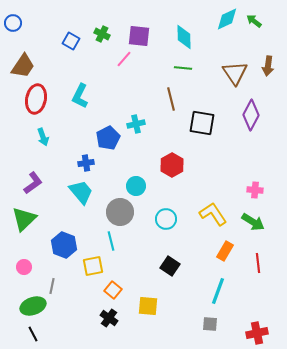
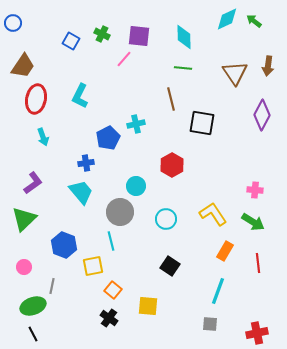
purple diamond at (251, 115): moved 11 px right
